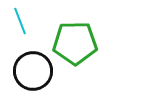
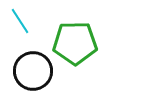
cyan line: rotated 12 degrees counterclockwise
